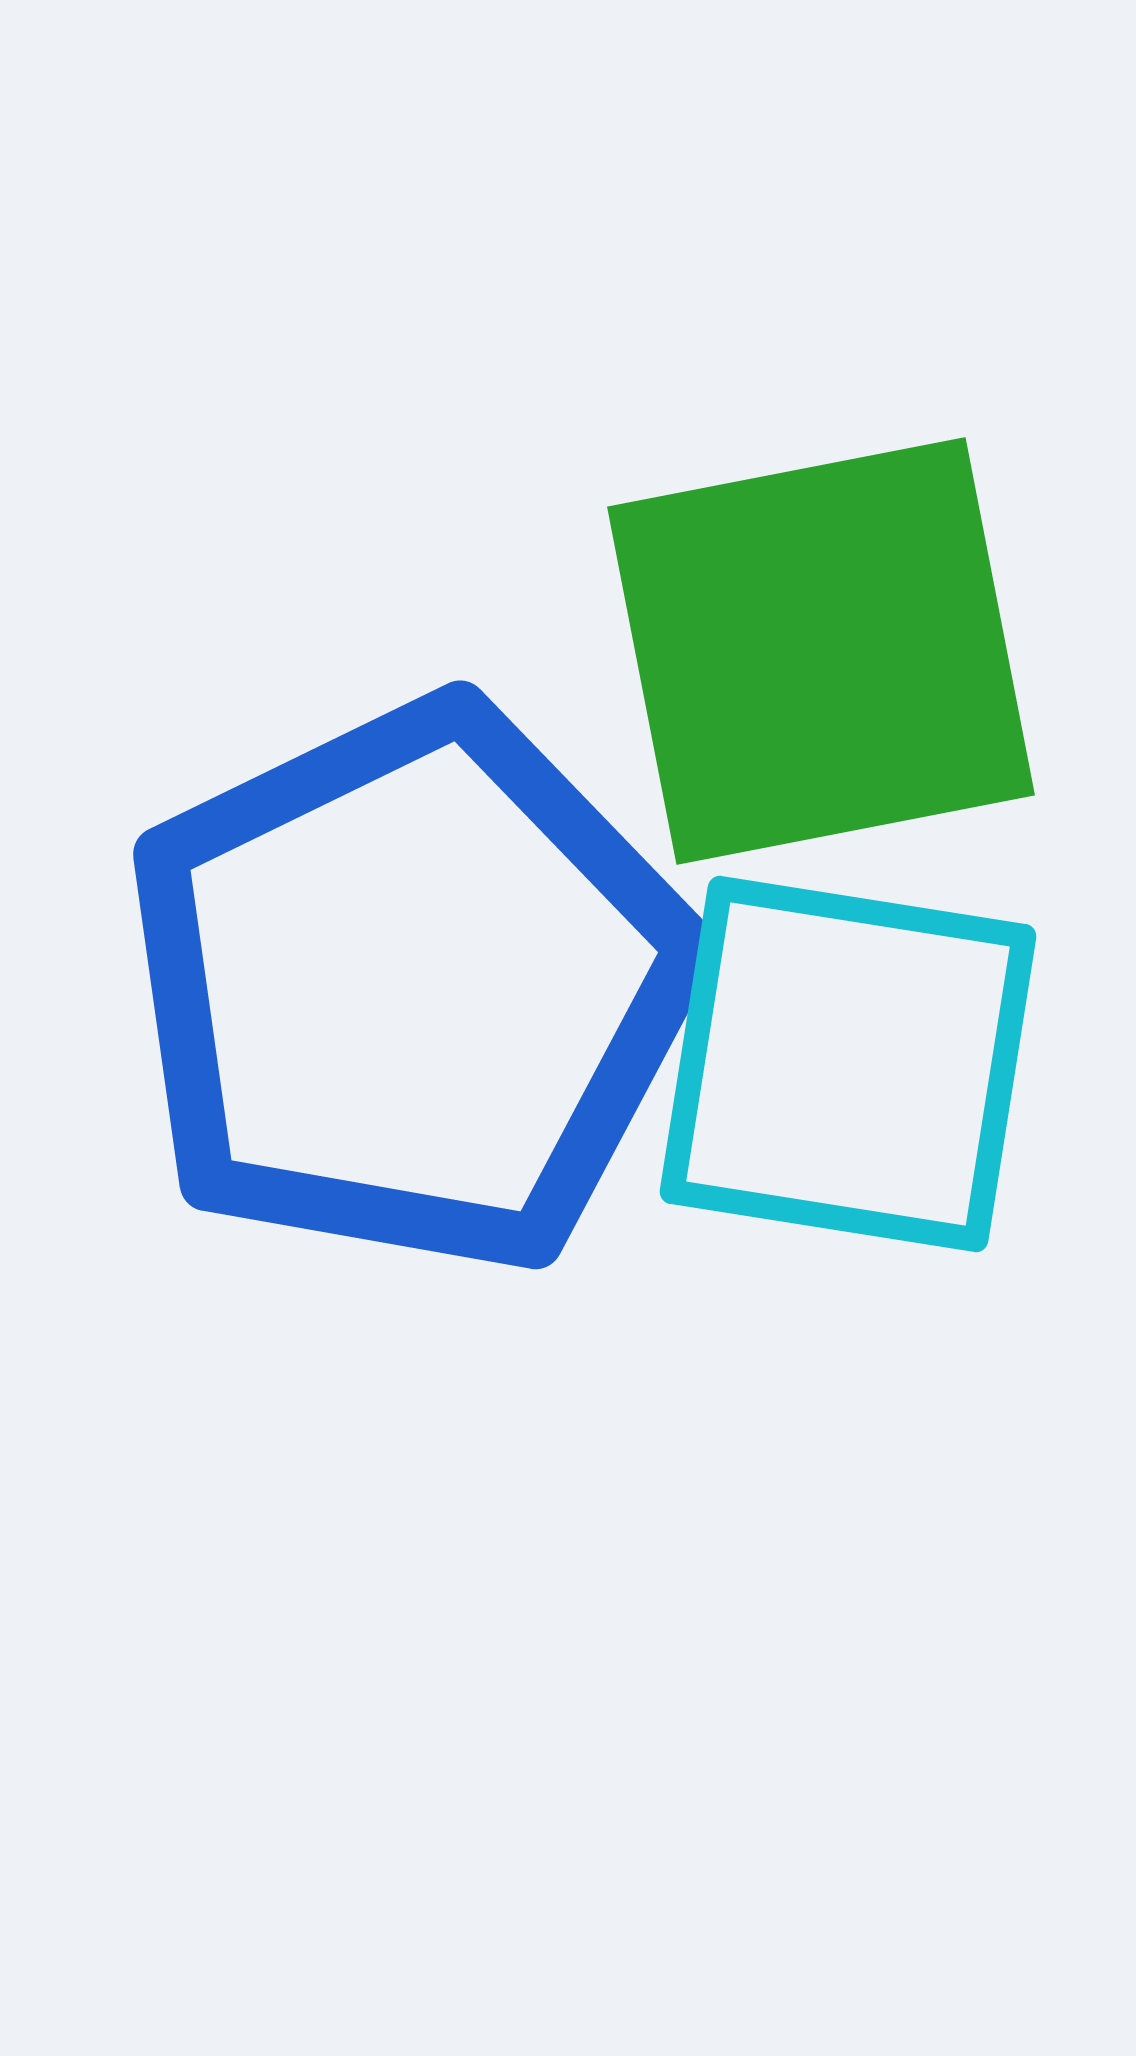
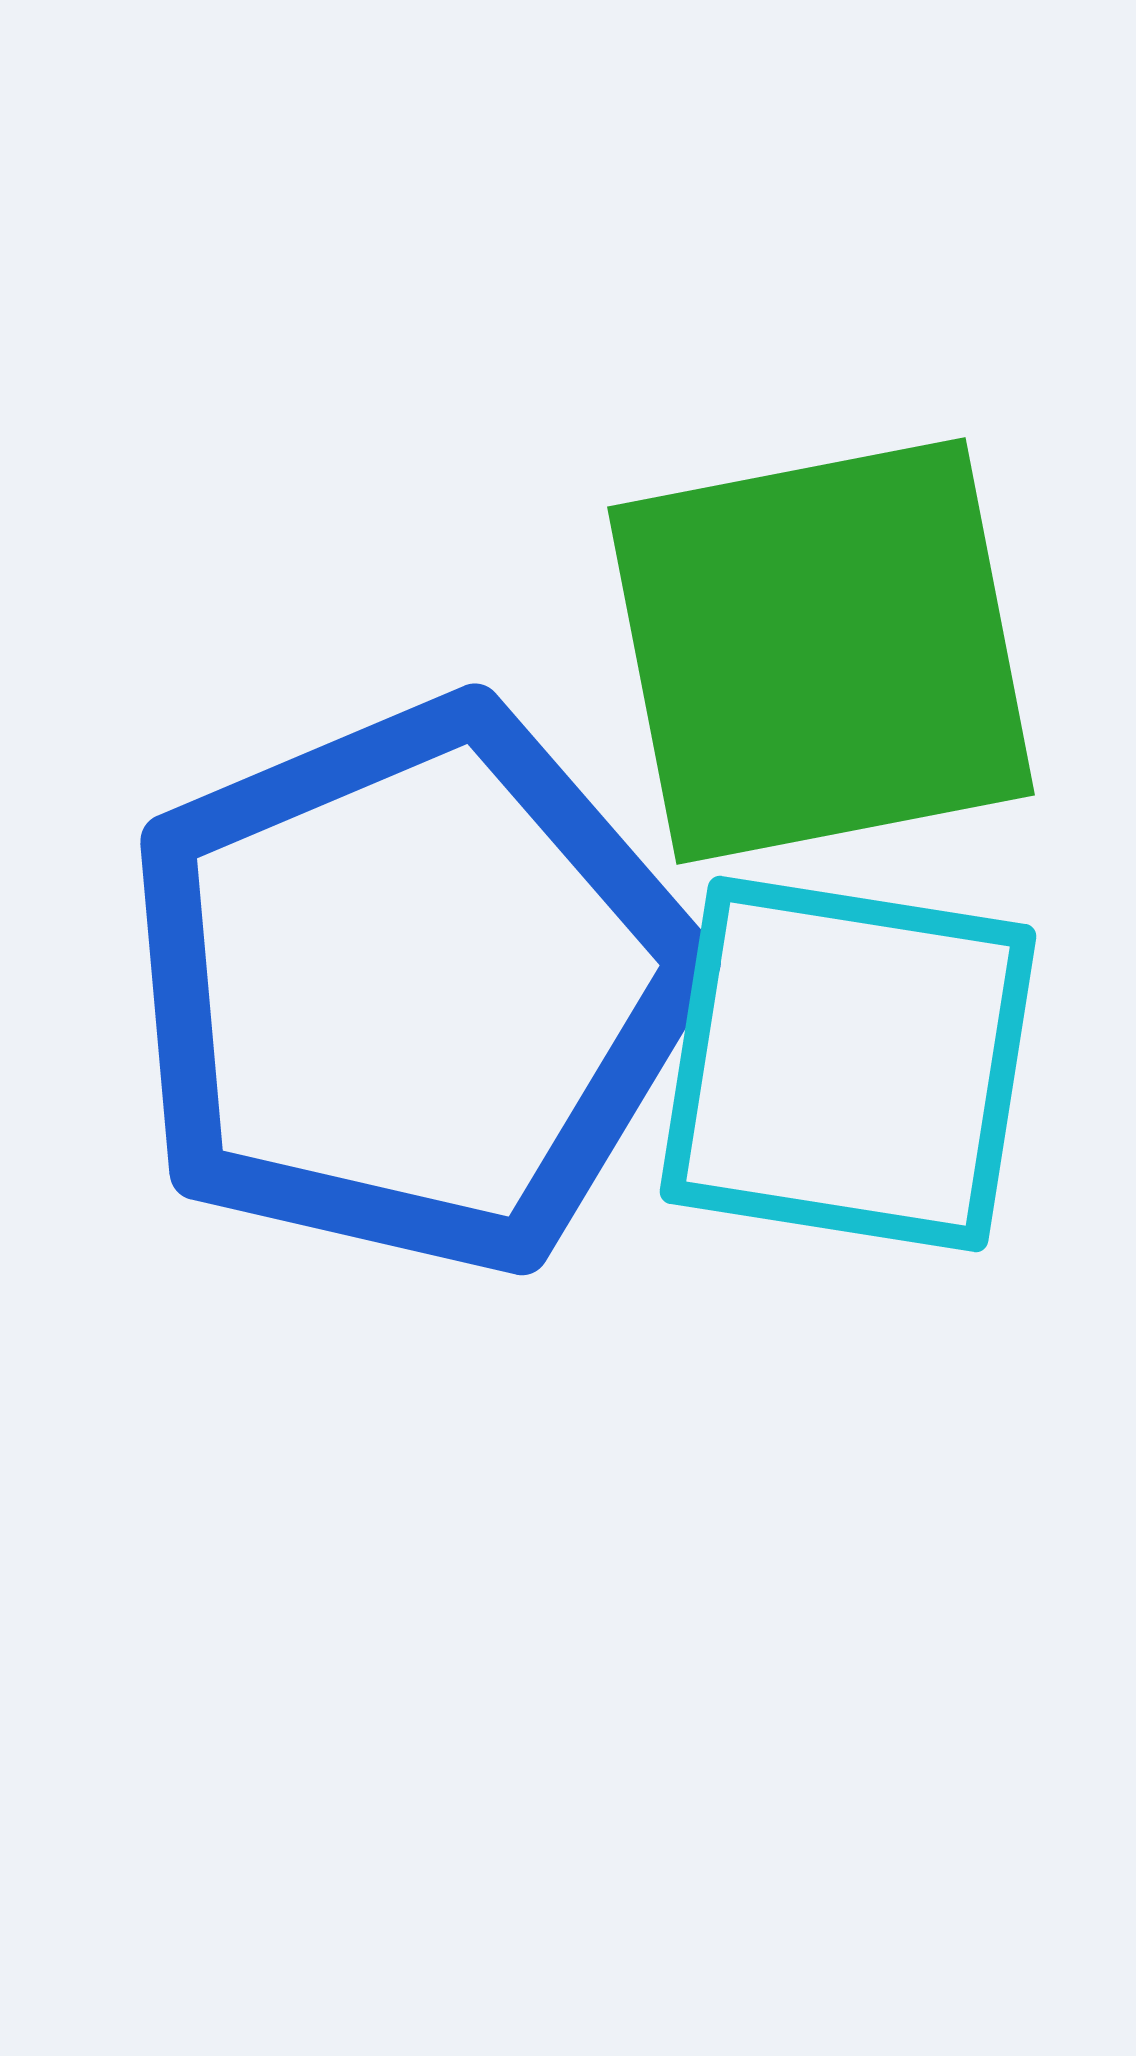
blue pentagon: rotated 3 degrees clockwise
